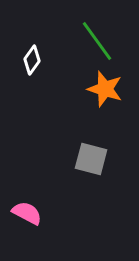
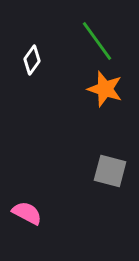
gray square: moved 19 px right, 12 px down
